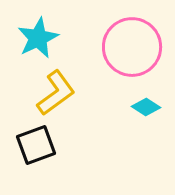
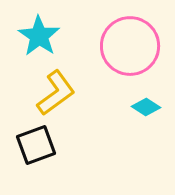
cyan star: moved 1 px right, 2 px up; rotated 12 degrees counterclockwise
pink circle: moved 2 px left, 1 px up
